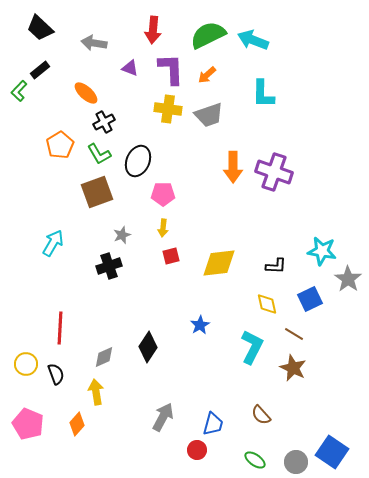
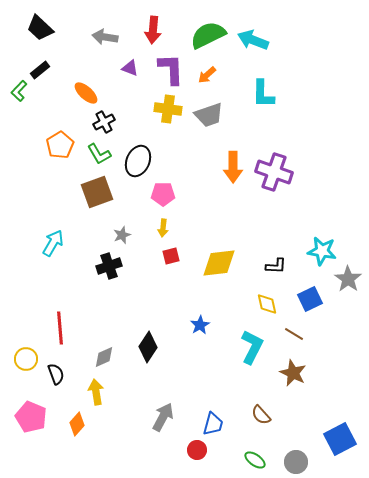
gray arrow at (94, 43): moved 11 px right, 6 px up
red line at (60, 328): rotated 8 degrees counterclockwise
yellow circle at (26, 364): moved 5 px up
brown star at (293, 368): moved 5 px down
pink pentagon at (28, 424): moved 3 px right, 7 px up
blue square at (332, 452): moved 8 px right, 13 px up; rotated 28 degrees clockwise
